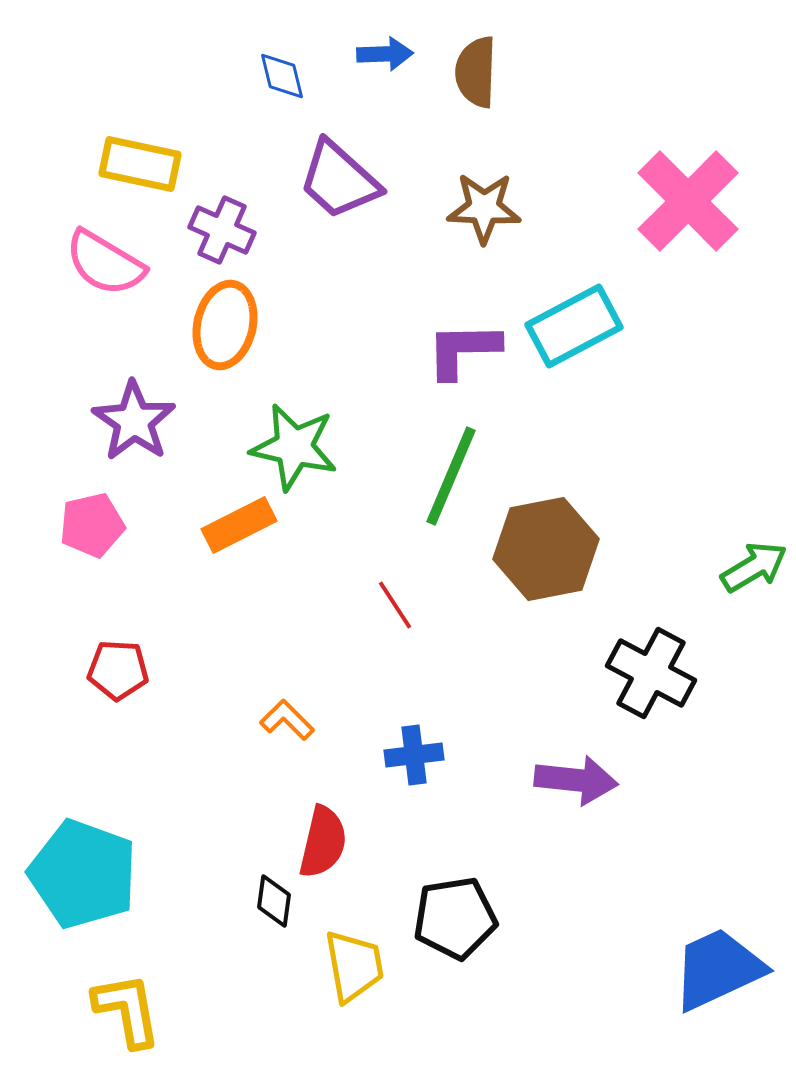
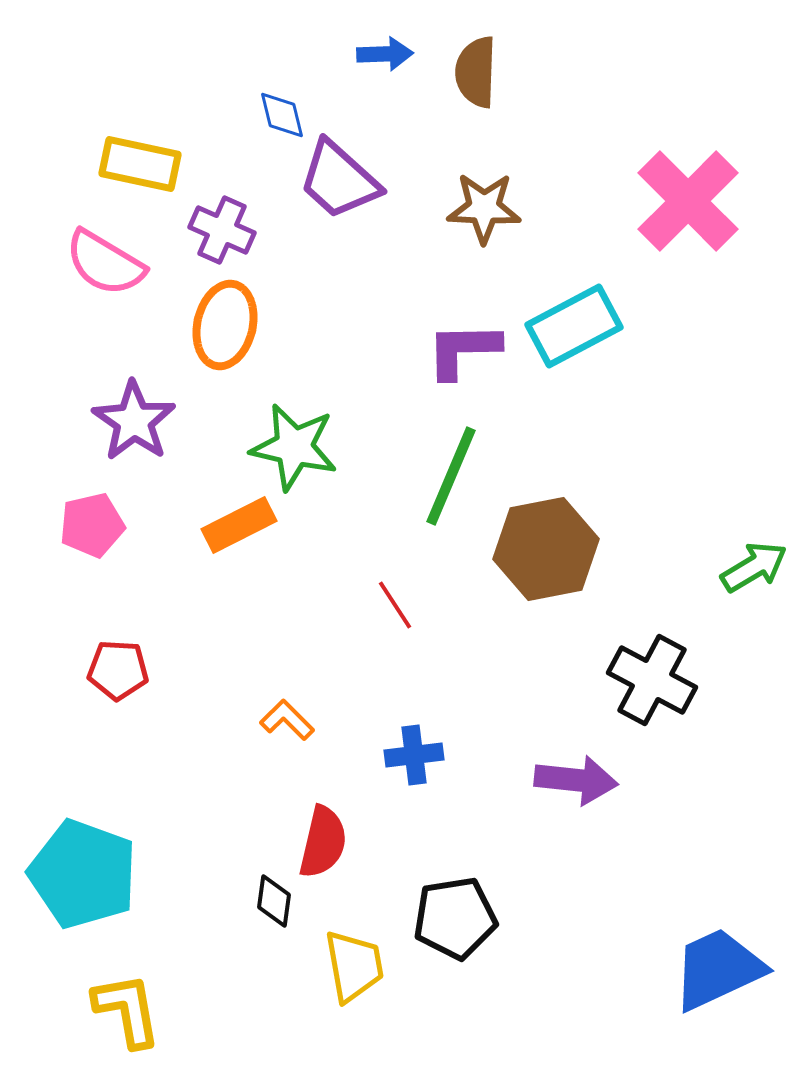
blue diamond: moved 39 px down
black cross: moved 1 px right, 7 px down
